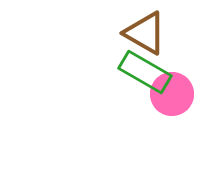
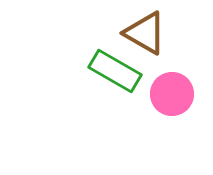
green rectangle: moved 30 px left, 1 px up
